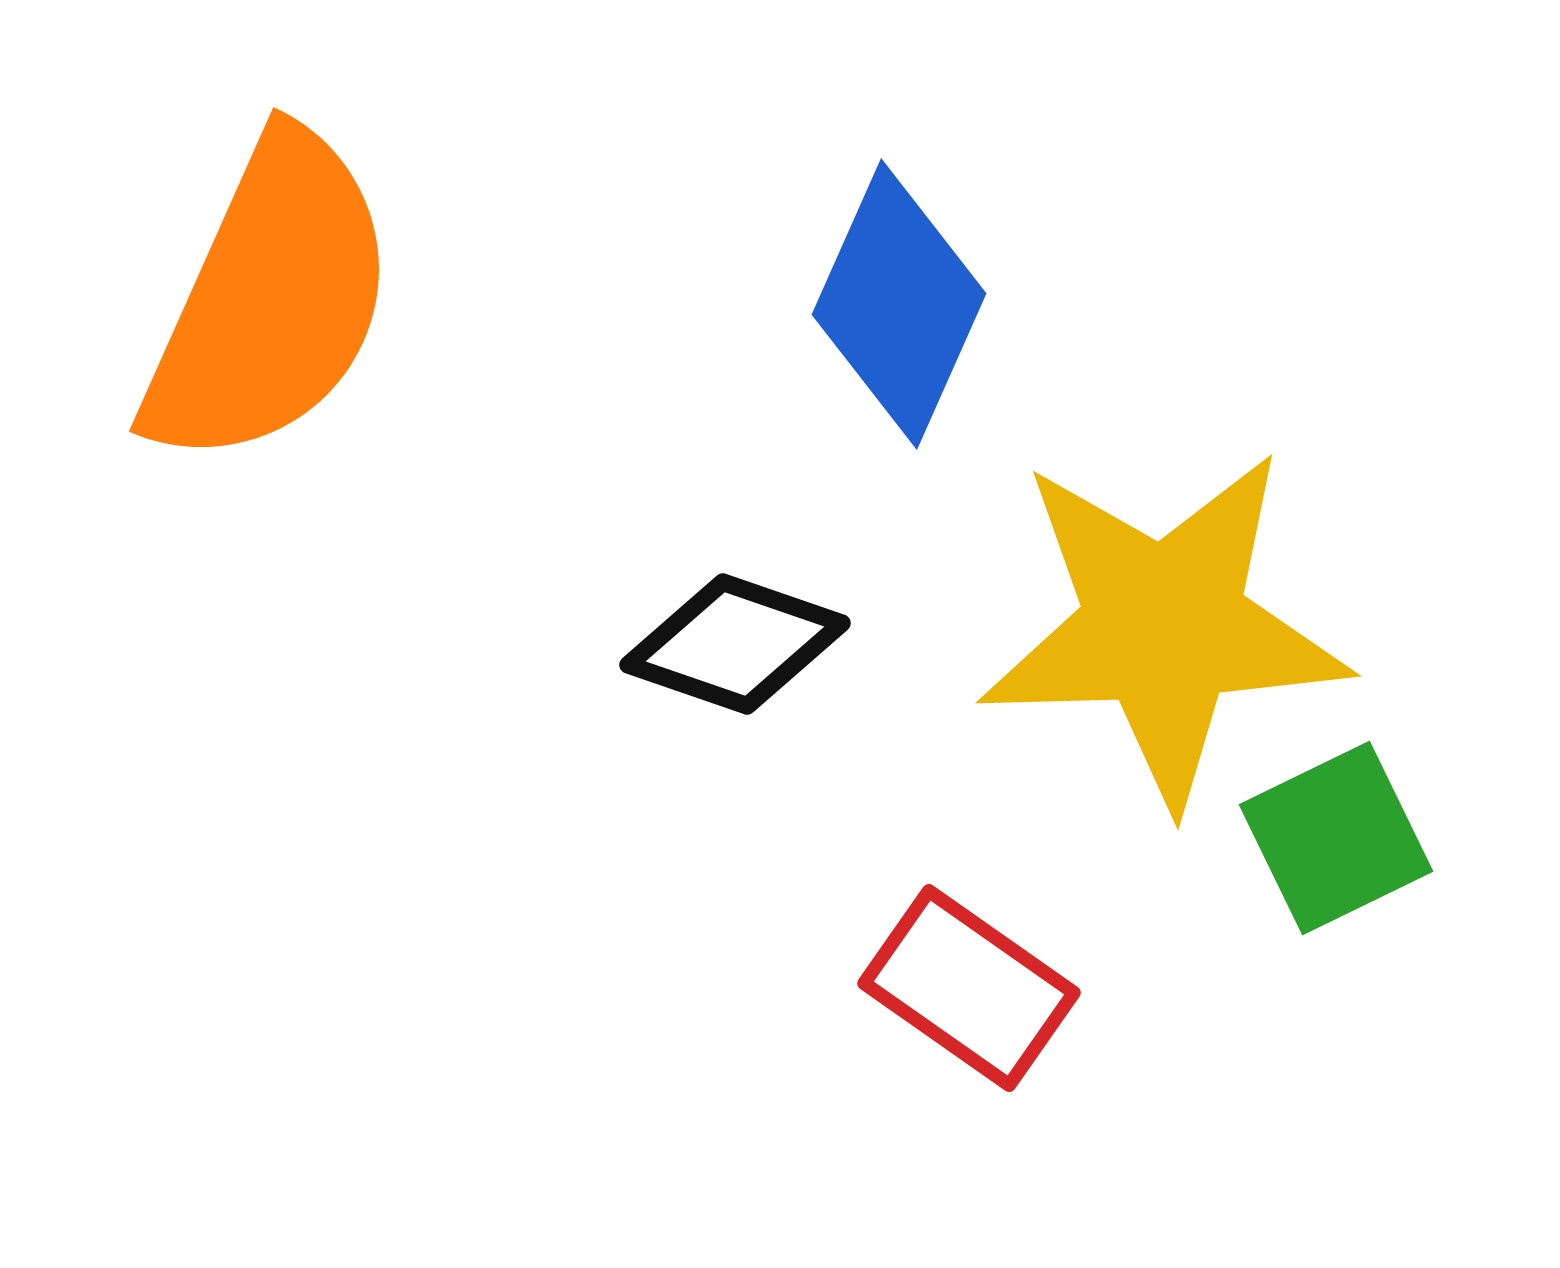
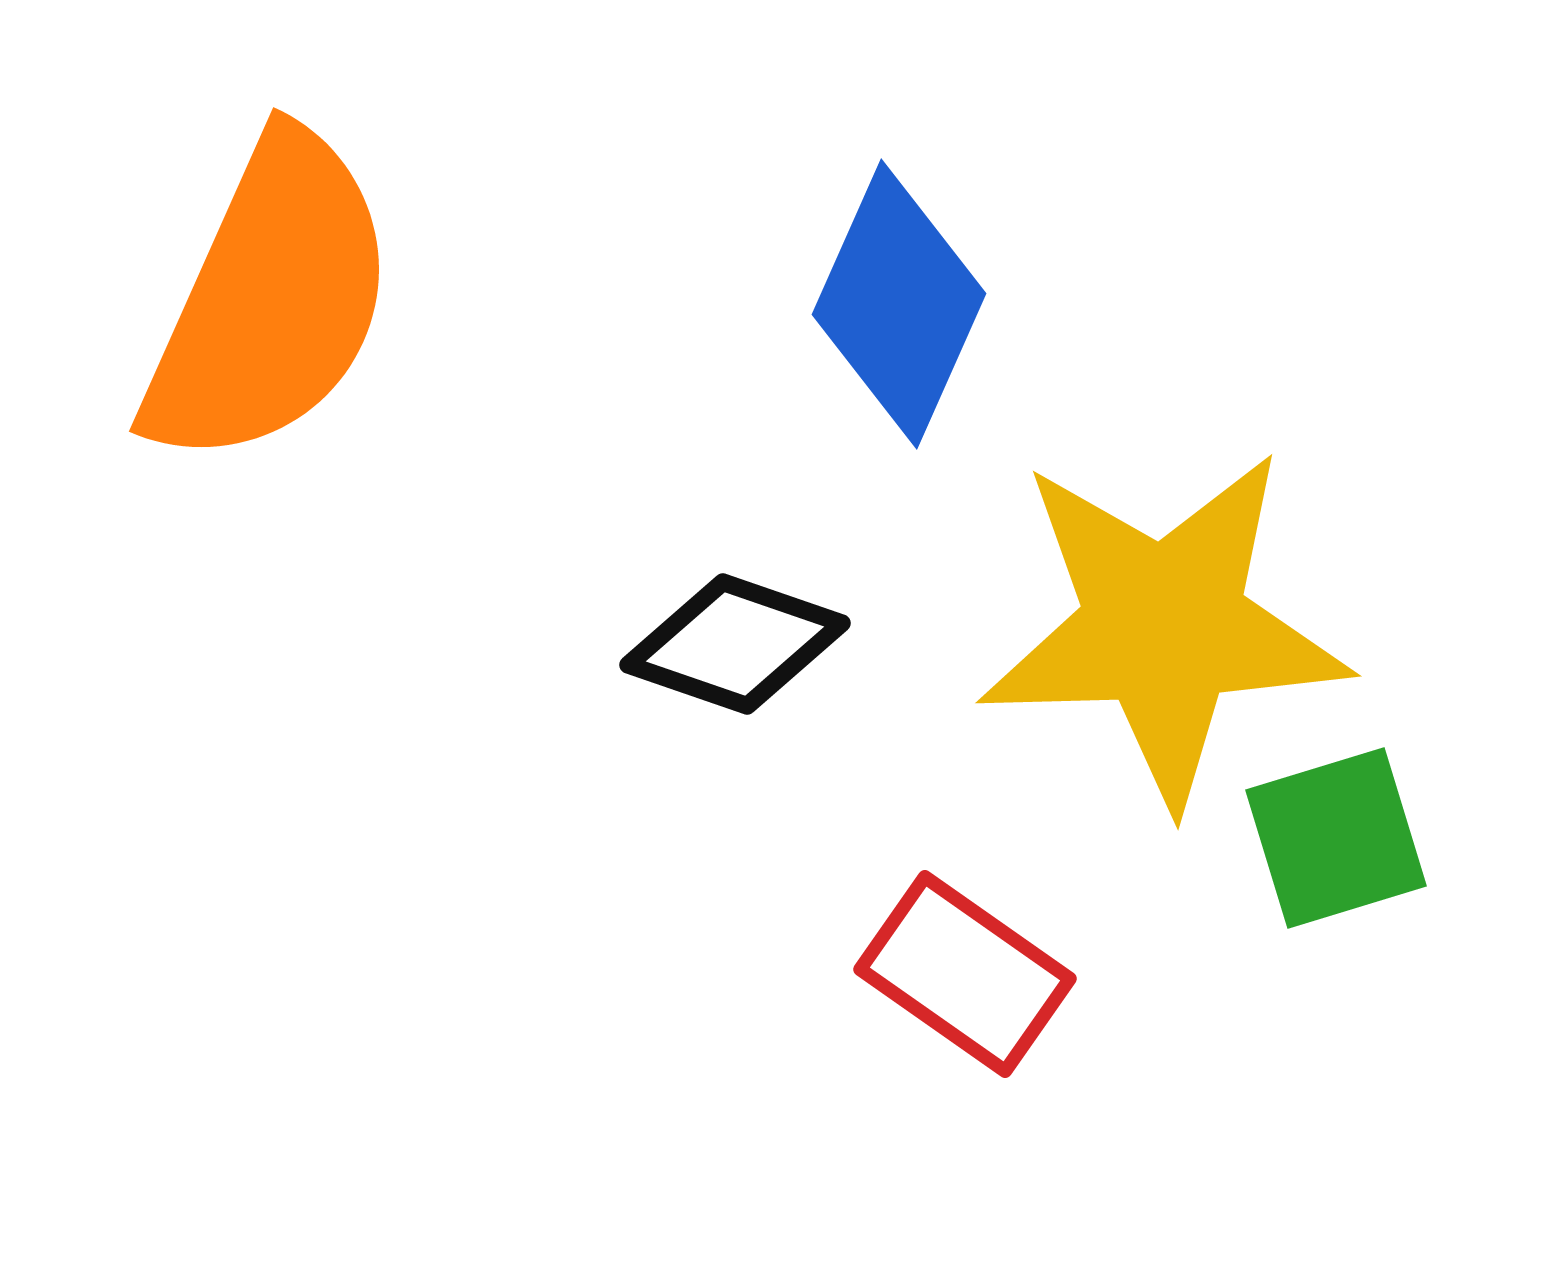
green square: rotated 9 degrees clockwise
red rectangle: moved 4 px left, 14 px up
